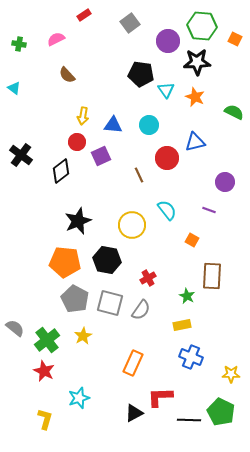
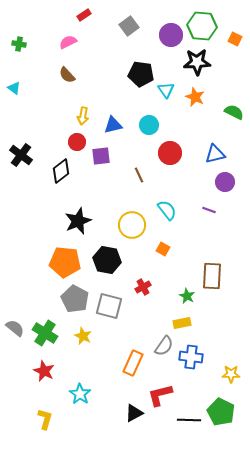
gray square at (130, 23): moved 1 px left, 3 px down
pink semicircle at (56, 39): moved 12 px right, 3 px down
purple circle at (168, 41): moved 3 px right, 6 px up
blue triangle at (113, 125): rotated 18 degrees counterclockwise
blue triangle at (195, 142): moved 20 px right, 12 px down
purple square at (101, 156): rotated 18 degrees clockwise
red circle at (167, 158): moved 3 px right, 5 px up
orange square at (192, 240): moved 29 px left, 9 px down
red cross at (148, 278): moved 5 px left, 9 px down
gray square at (110, 303): moved 1 px left, 3 px down
gray semicircle at (141, 310): moved 23 px right, 36 px down
yellow rectangle at (182, 325): moved 2 px up
yellow star at (83, 336): rotated 18 degrees counterclockwise
green cross at (47, 340): moved 2 px left, 7 px up; rotated 20 degrees counterclockwise
blue cross at (191, 357): rotated 15 degrees counterclockwise
red L-shape at (160, 397): moved 2 px up; rotated 12 degrees counterclockwise
cyan star at (79, 398): moved 1 px right, 4 px up; rotated 20 degrees counterclockwise
